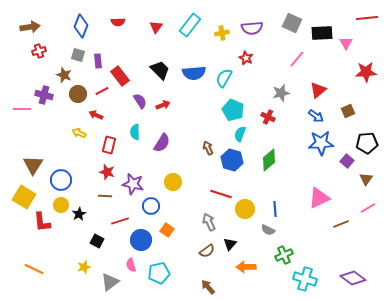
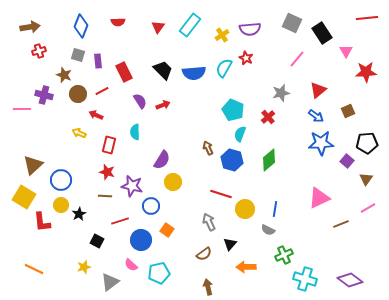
red triangle at (156, 27): moved 2 px right
purple semicircle at (252, 28): moved 2 px left, 1 px down
yellow cross at (222, 33): moved 2 px down; rotated 24 degrees counterclockwise
black rectangle at (322, 33): rotated 60 degrees clockwise
pink triangle at (346, 43): moved 8 px down
black trapezoid at (160, 70): moved 3 px right
red rectangle at (120, 76): moved 4 px right, 4 px up; rotated 12 degrees clockwise
cyan semicircle at (224, 78): moved 10 px up
red cross at (268, 117): rotated 24 degrees clockwise
purple semicircle at (162, 143): moved 17 px down
brown triangle at (33, 165): rotated 15 degrees clockwise
purple star at (133, 184): moved 1 px left, 2 px down
blue line at (275, 209): rotated 14 degrees clockwise
brown semicircle at (207, 251): moved 3 px left, 3 px down
pink semicircle at (131, 265): rotated 32 degrees counterclockwise
purple diamond at (353, 278): moved 3 px left, 2 px down
brown arrow at (208, 287): rotated 28 degrees clockwise
